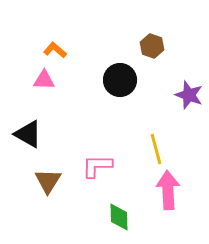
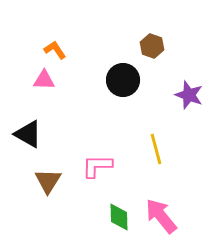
orange L-shape: rotated 15 degrees clockwise
black circle: moved 3 px right
pink arrow: moved 7 px left, 26 px down; rotated 36 degrees counterclockwise
